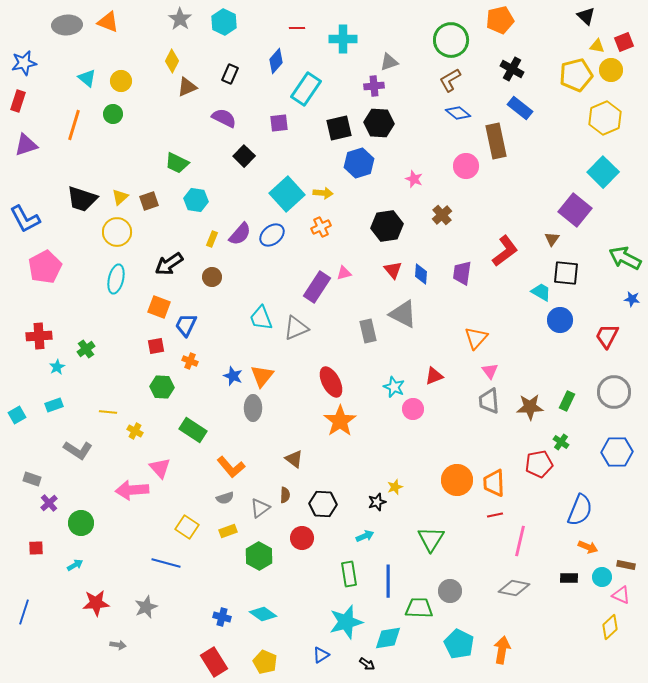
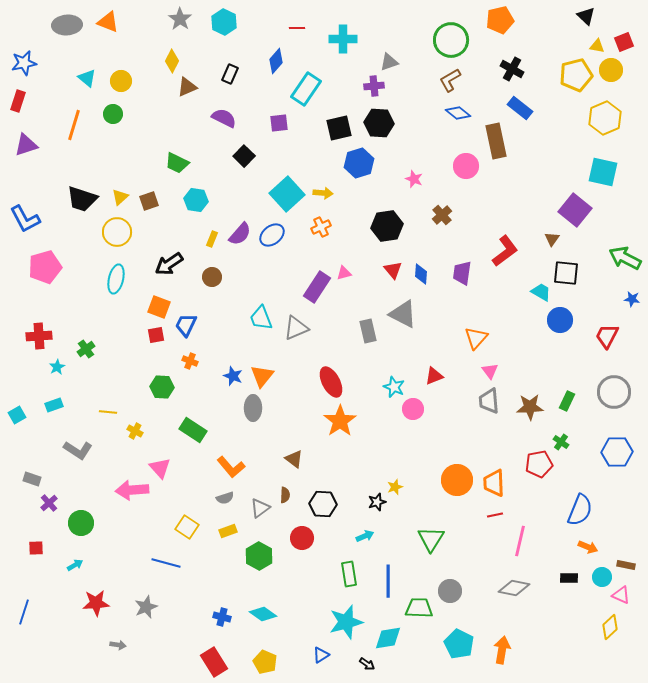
cyan square at (603, 172): rotated 32 degrees counterclockwise
pink pentagon at (45, 267): rotated 12 degrees clockwise
red square at (156, 346): moved 11 px up
